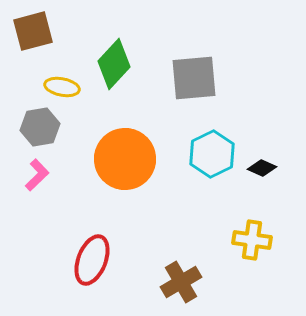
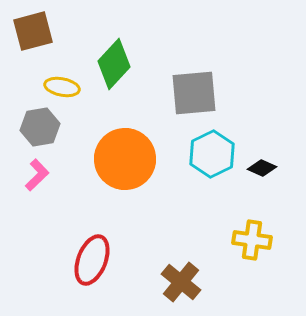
gray square: moved 15 px down
brown cross: rotated 21 degrees counterclockwise
